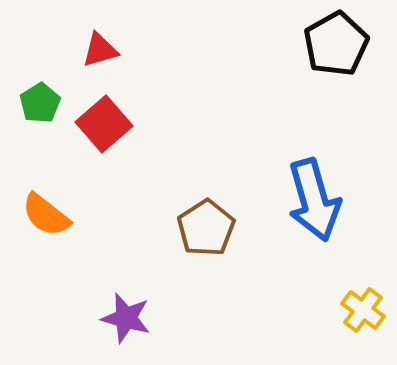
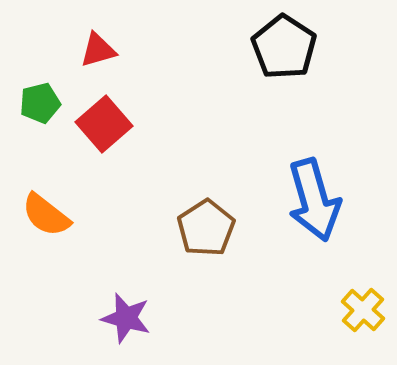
black pentagon: moved 52 px left, 3 px down; rotated 10 degrees counterclockwise
red triangle: moved 2 px left
green pentagon: rotated 18 degrees clockwise
yellow cross: rotated 6 degrees clockwise
